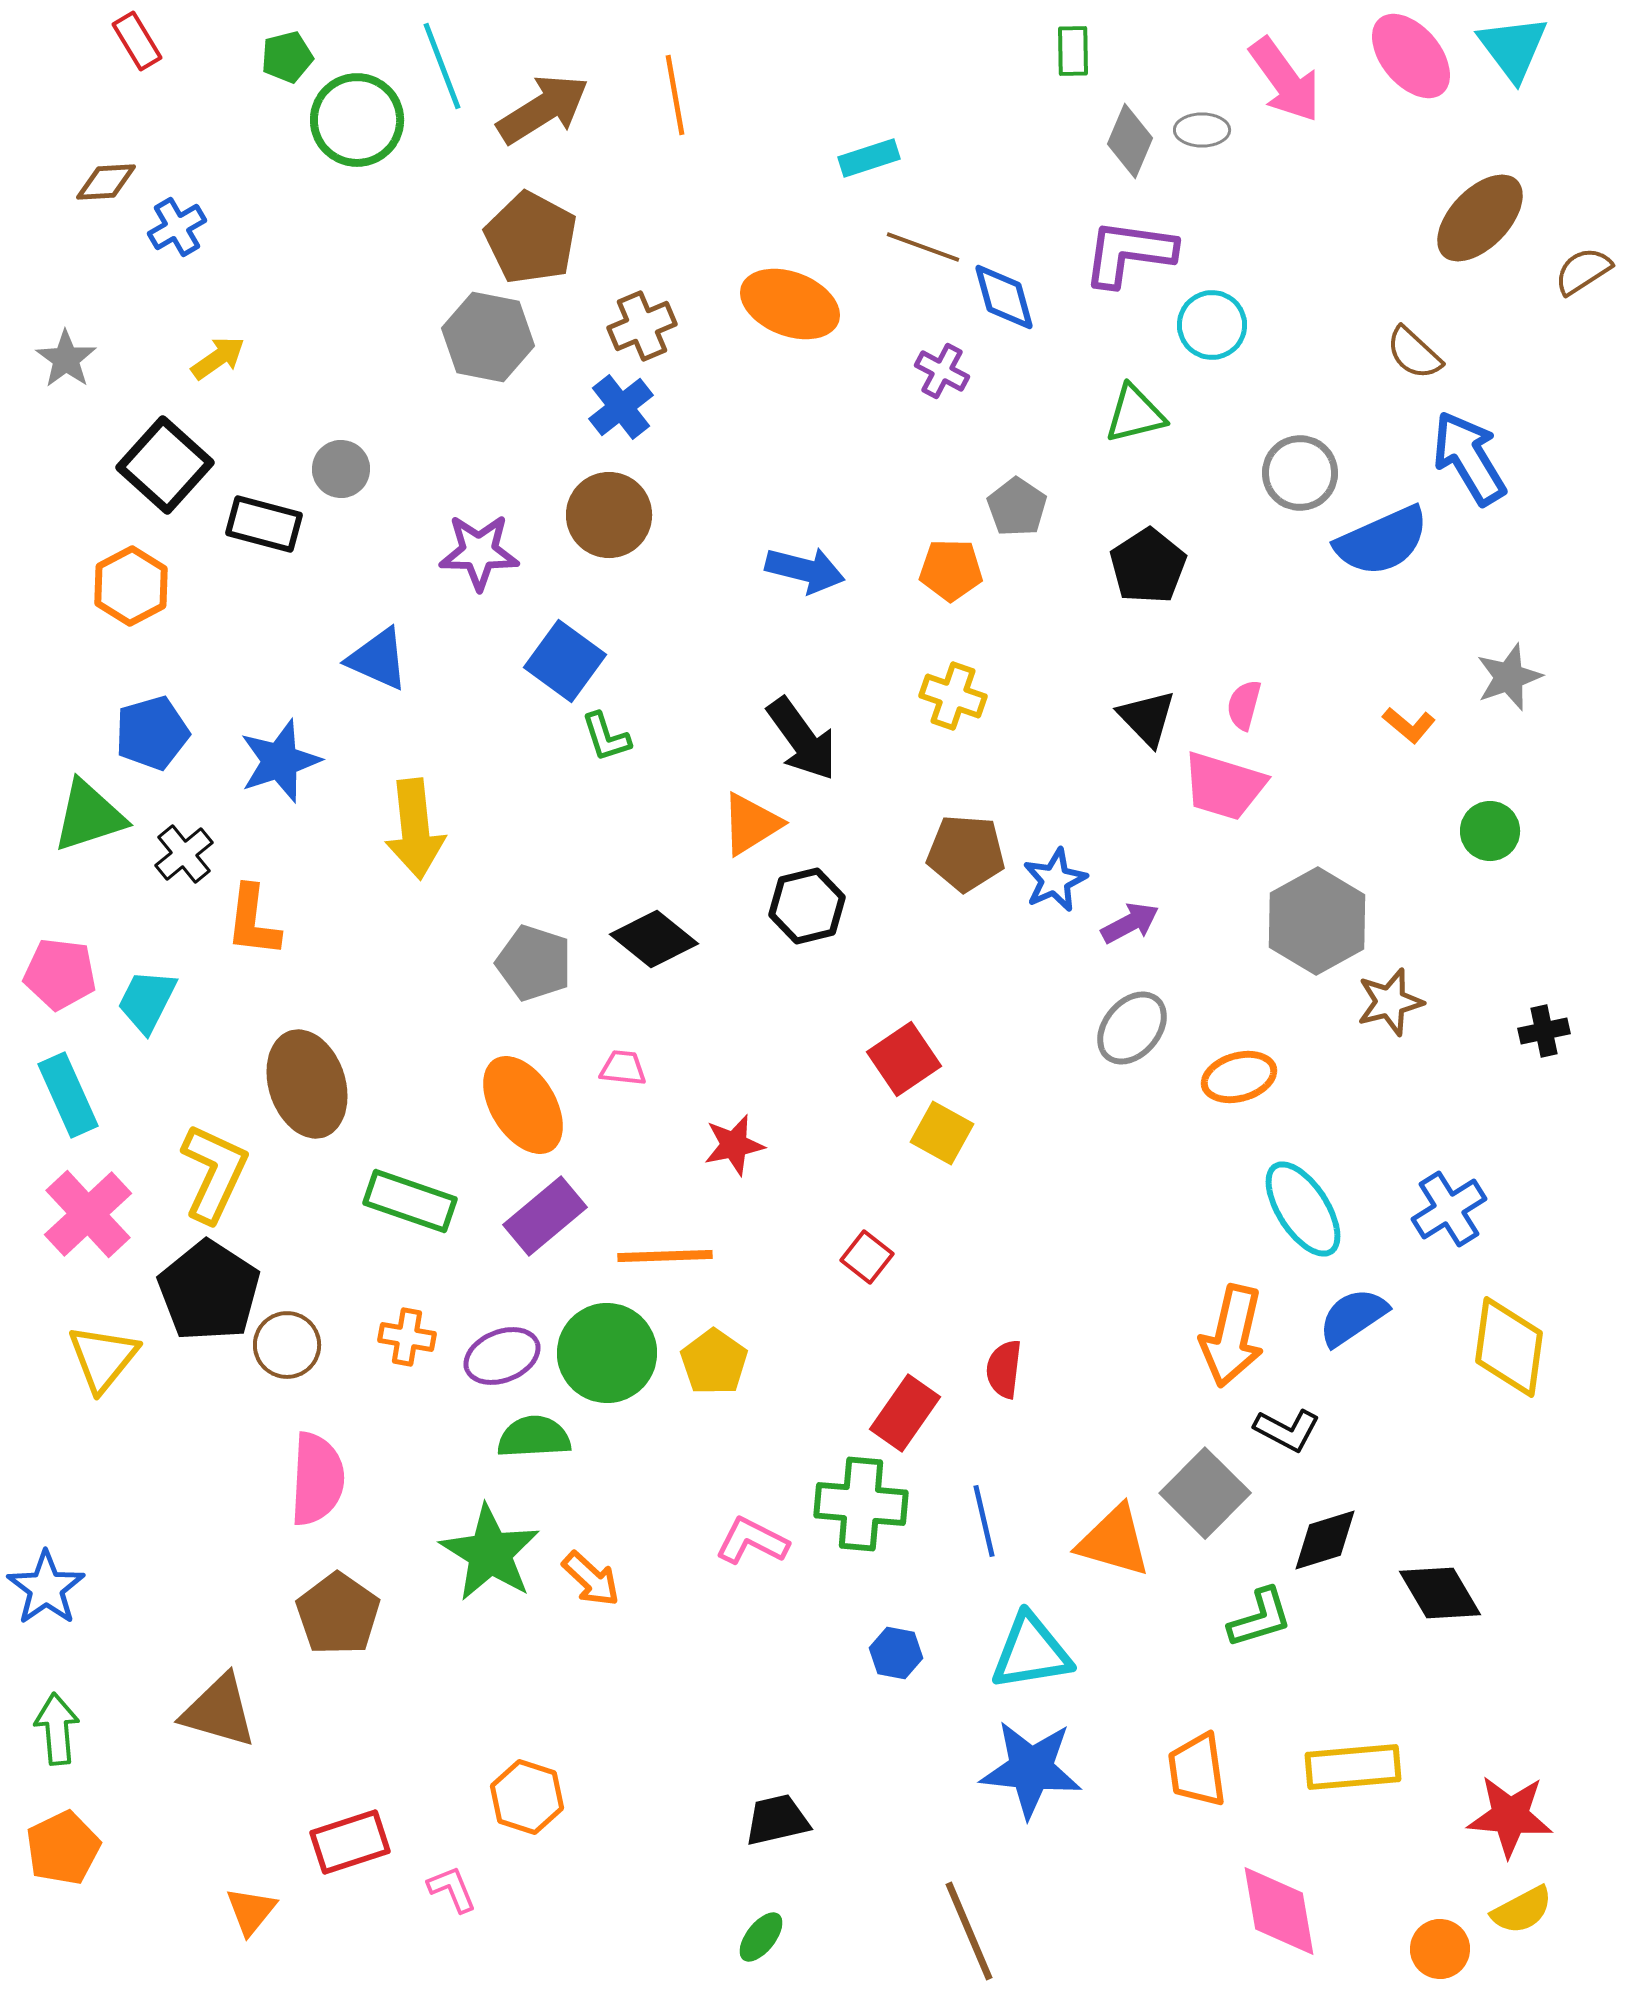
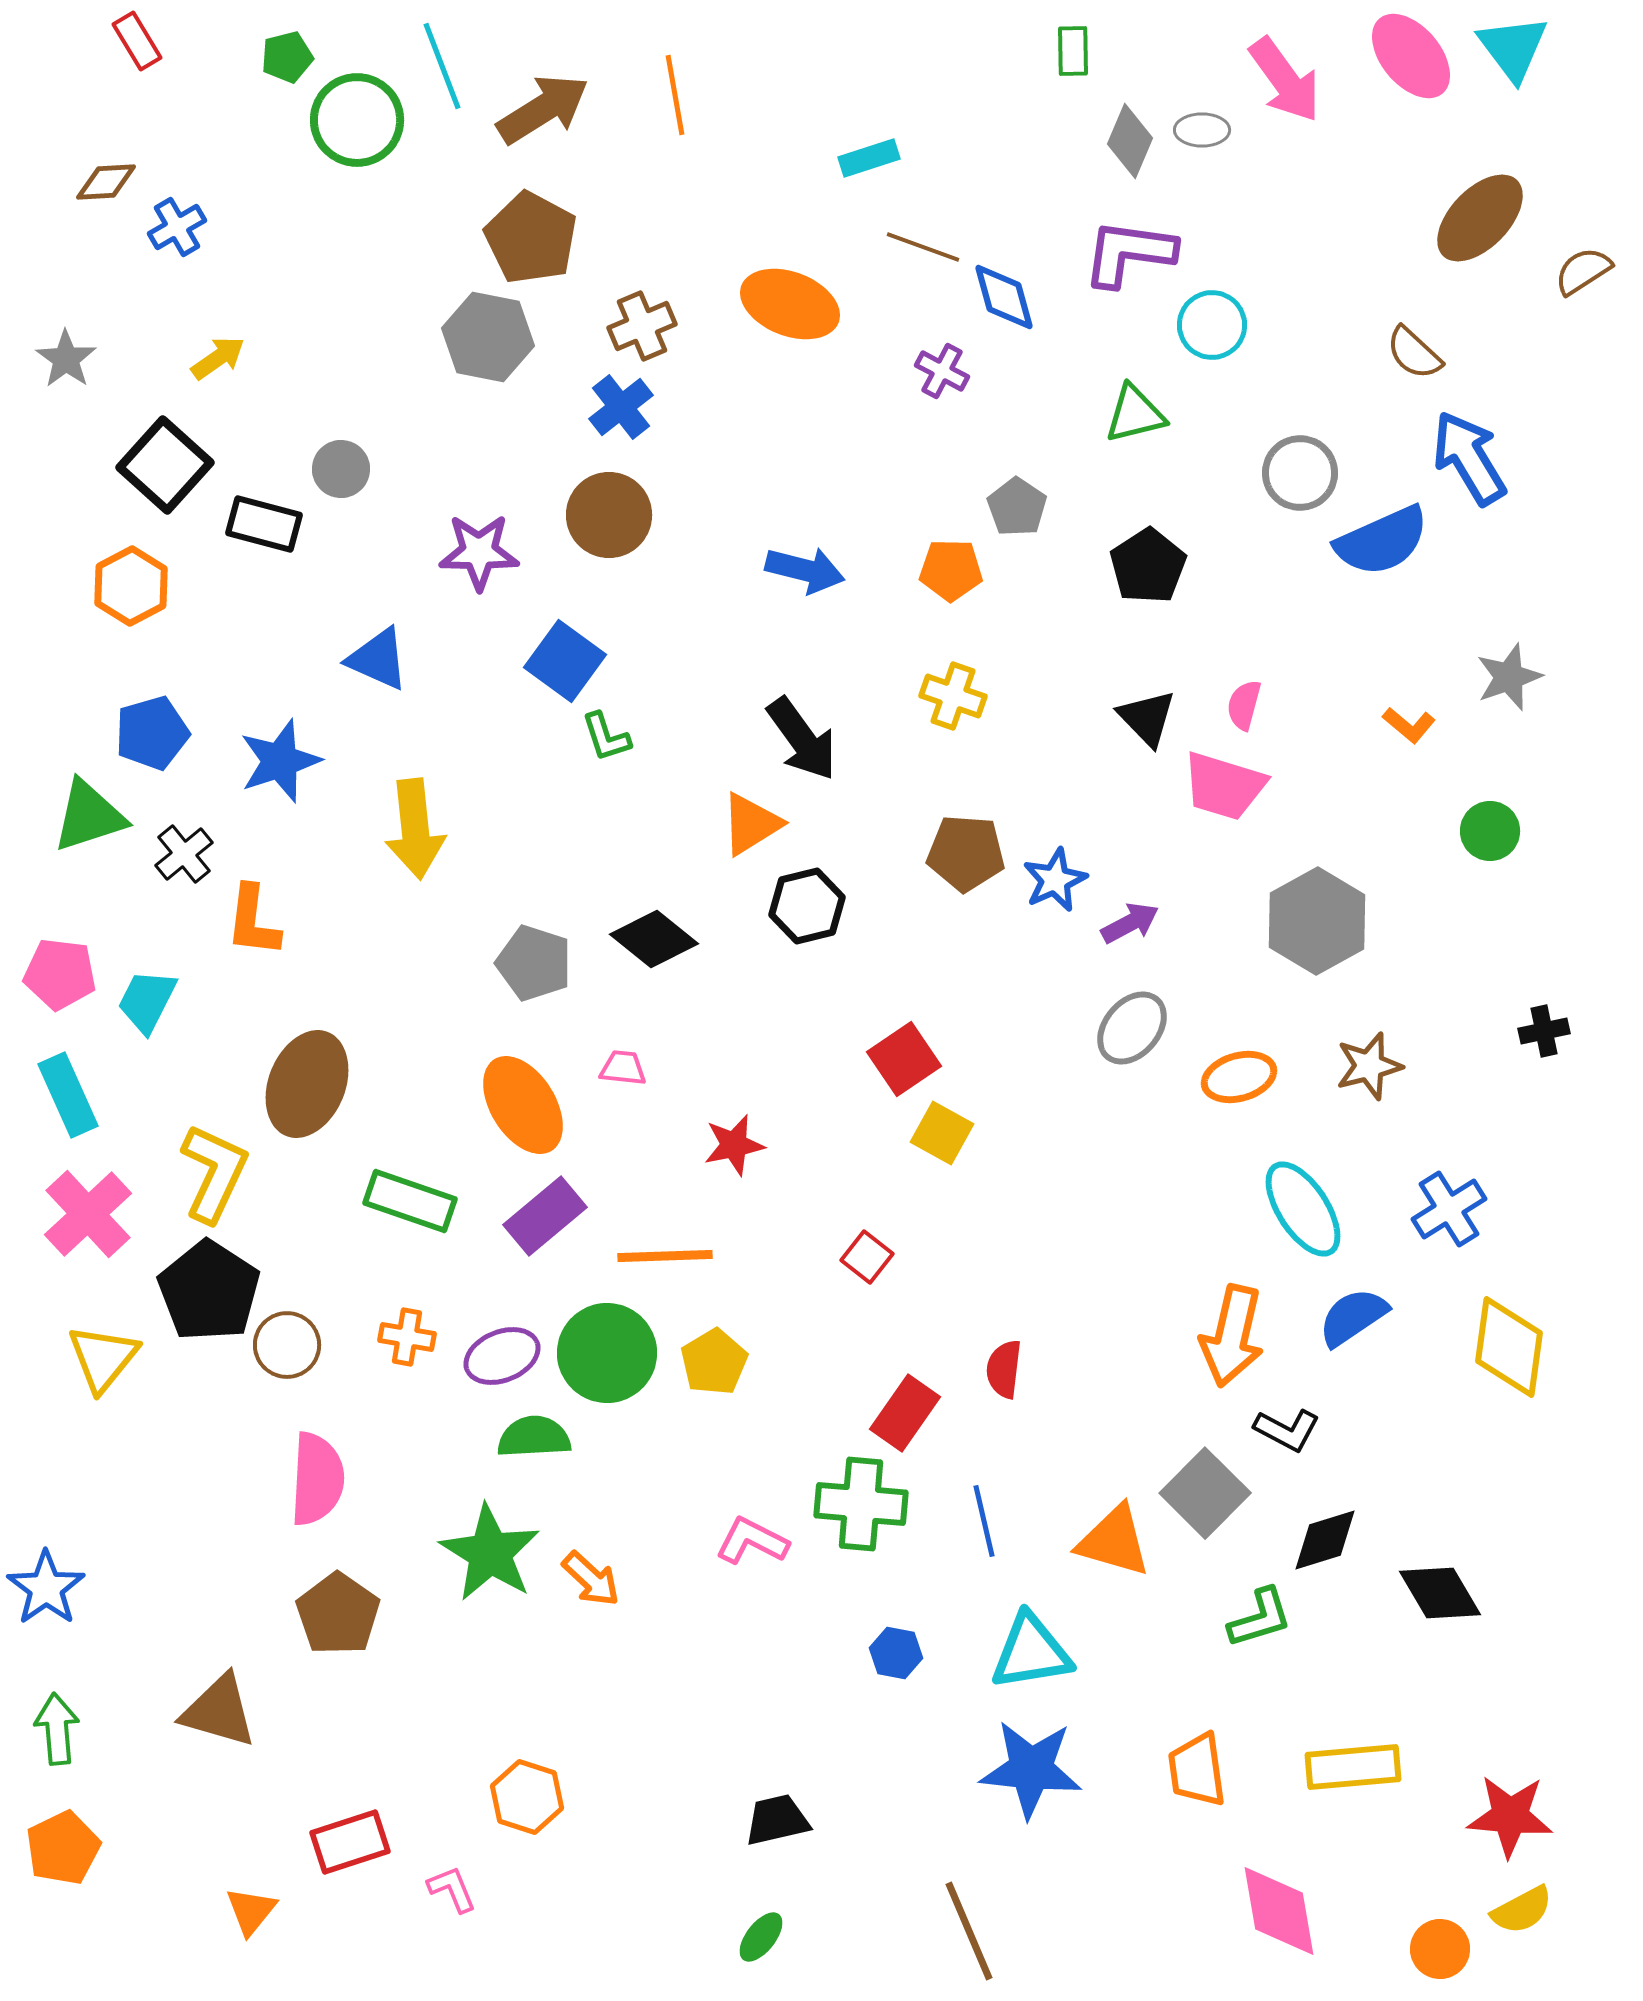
brown star at (1390, 1002): moved 21 px left, 64 px down
brown ellipse at (307, 1084): rotated 40 degrees clockwise
yellow pentagon at (714, 1362): rotated 6 degrees clockwise
